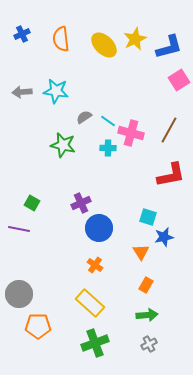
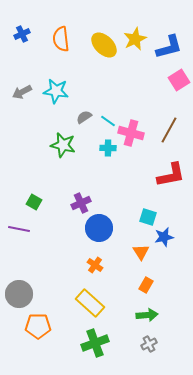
gray arrow: rotated 24 degrees counterclockwise
green square: moved 2 px right, 1 px up
